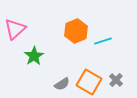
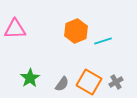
pink triangle: rotated 40 degrees clockwise
green star: moved 4 px left, 22 px down
gray cross: moved 2 px down; rotated 16 degrees clockwise
gray semicircle: rotated 21 degrees counterclockwise
